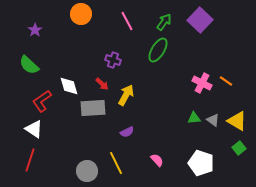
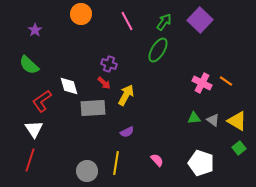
purple cross: moved 4 px left, 4 px down
red arrow: moved 2 px right, 1 px up
white triangle: rotated 24 degrees clockwise
yellow line: rotated 35 degrees clockwise
